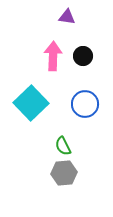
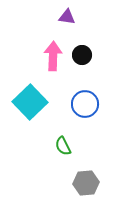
black circle: moved 1 px left, 1 px up
cyan square: moved 1 px left, 1 px up
gray hexagon: moved 22 px right, 10 px down
